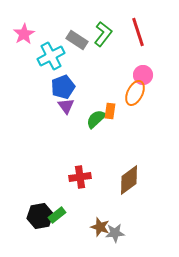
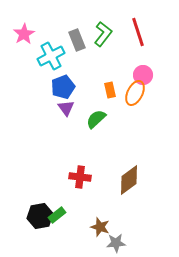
gray rectangle: rotated 35 degrees clockwise
purple triangle: moved 2 px down
orange rectangle: moved 21 px up; rotated 21 degrees counterclockwise
red cross: rotated 15 degrees clockwise
gray star: moved 1 px right, 10 px down
